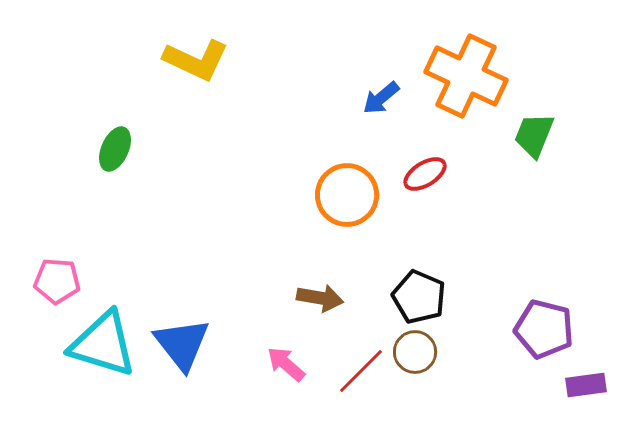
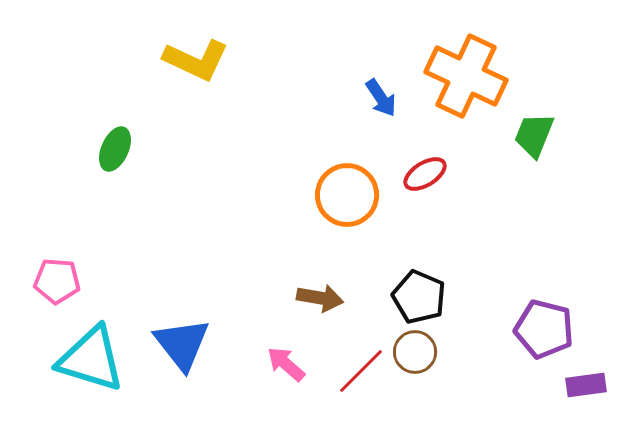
blue arrow: rotated 84 degrees counterclockwise
cyan triangle: moved 12 px left, 15 px down
